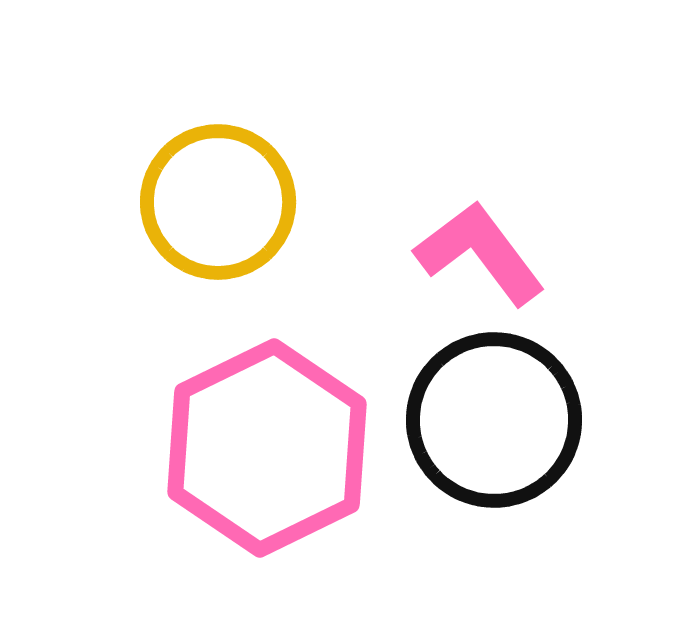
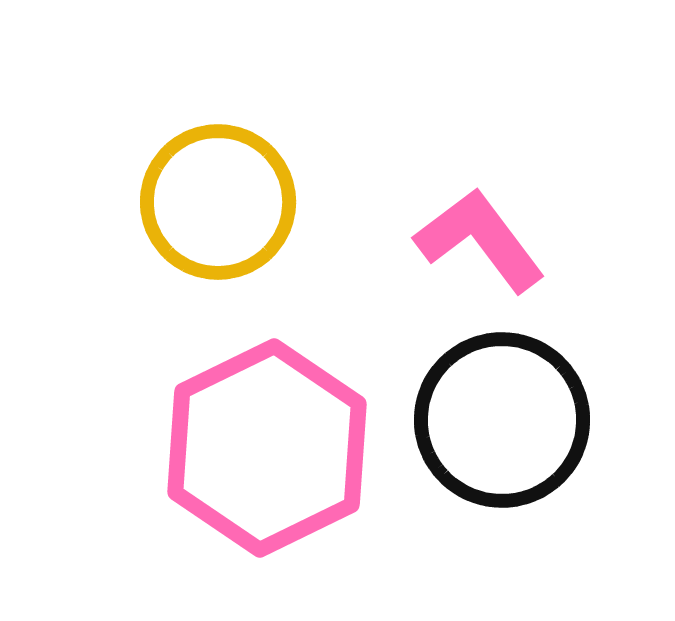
pink L-shape: moved 13 px up
black circle: moved 8 px right
